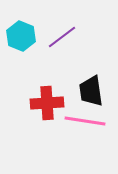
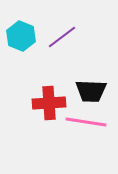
black trapezoid: rotated 80 degrees counterclockwise
red cross: moved 2 px right
pink line: moved 1 px right, 1 px down
